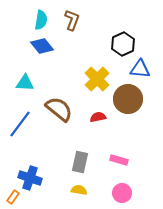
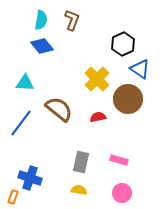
blue triangle: rotated 30 degrees clockwise
blue line: moved 1 px right, 1 px up
gray rectangle: moved 1 px right
orange rectangle: rotated 16 degrees counterclockwise
